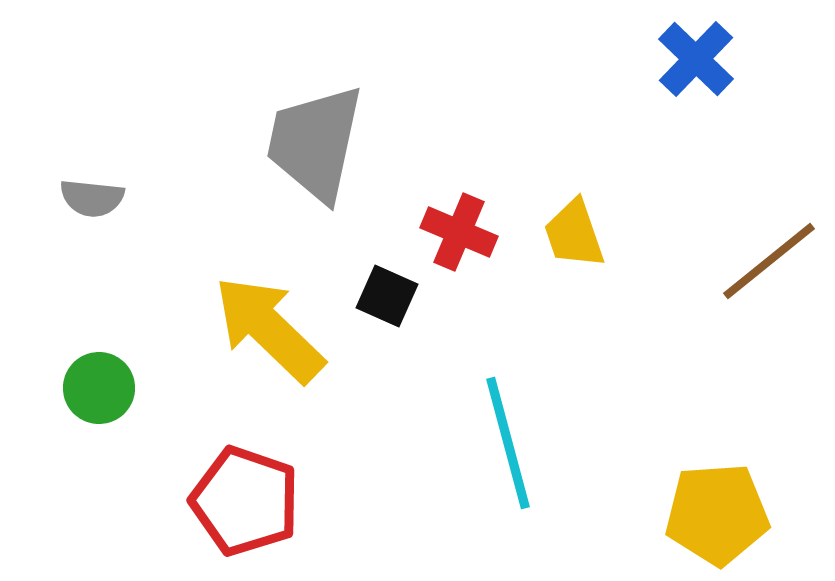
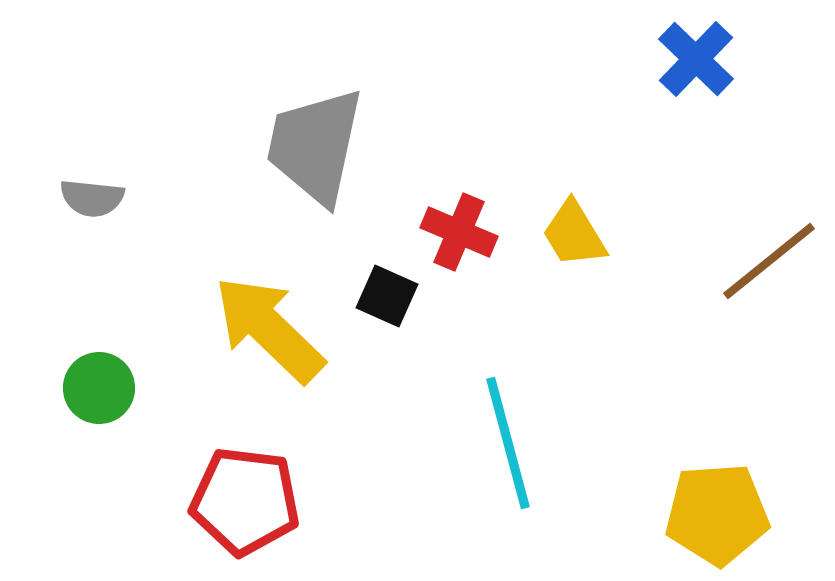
gray trapezoid: moved 3 px down
yellow trapezoid: rotated 12 degrees counterclockwise
red pentagon: rotated 12 degrees counterclockwise
